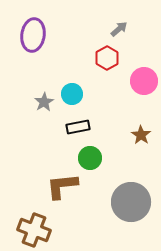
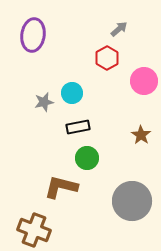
cyan circle: moved 1 px up
gray star: rotated 18 degrees clockwise
green circle: moved 3 px left
brown L-shape: moved 1 px left, 1 px down; rotated 20 degrees clockwise
gray circle: moved 1 px right, 1 px up
